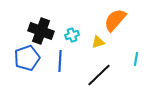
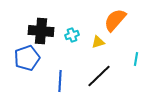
black cross: rotated 15 degrees counterclockwise
blue line: moved 20 px down
black line: moved 1 px down
